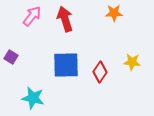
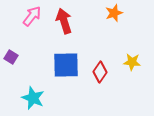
orange star: rotated 18 degrees counterclockwise
red arrow: moved 1 px left, 2 px down
cyan star: rotated 10 degrees clockwise
